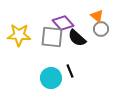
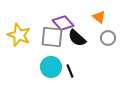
orange triangle: moved 2 px right, 1 px down
gray circle: moved 7 px right, 9 px down
yellow star: rotated 20 degrees clockwise
cyan circle: moved 11 px up
